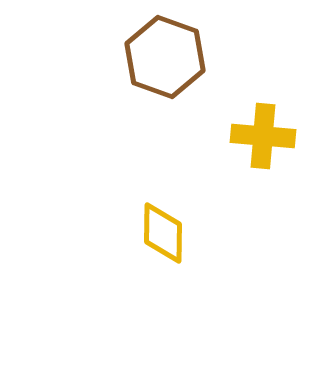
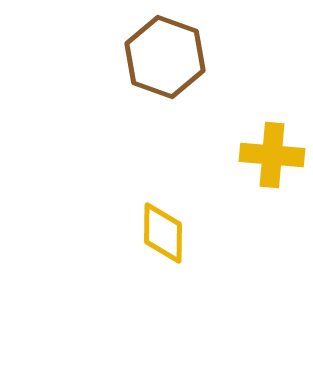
yellow cross: moved 9 px right, 19 px down
